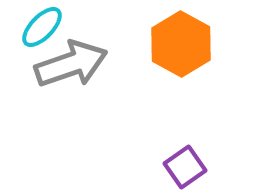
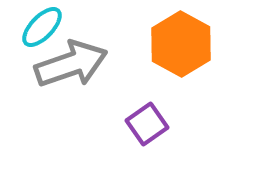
purple square: moved 38 px left, 43 px up
